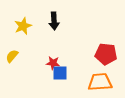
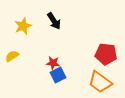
black arrow: rotated 30 degrees counterclockwise
yellow semicircle: rotated 16 degrees clockwise
blue square: moved 2 px left, 2 px down; rotated 28 degrees counterclockwise
orange trapezoid: rotated 140 degrees counterclockwise
